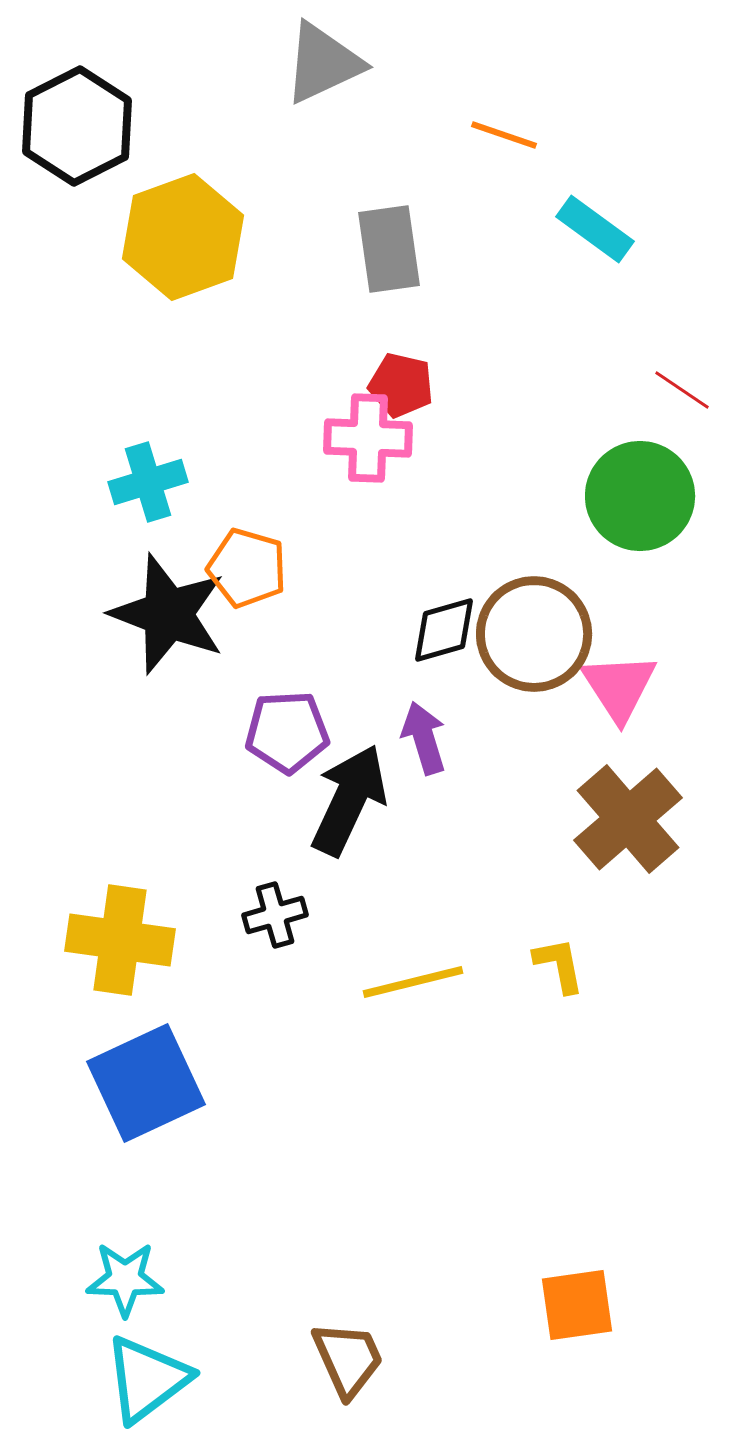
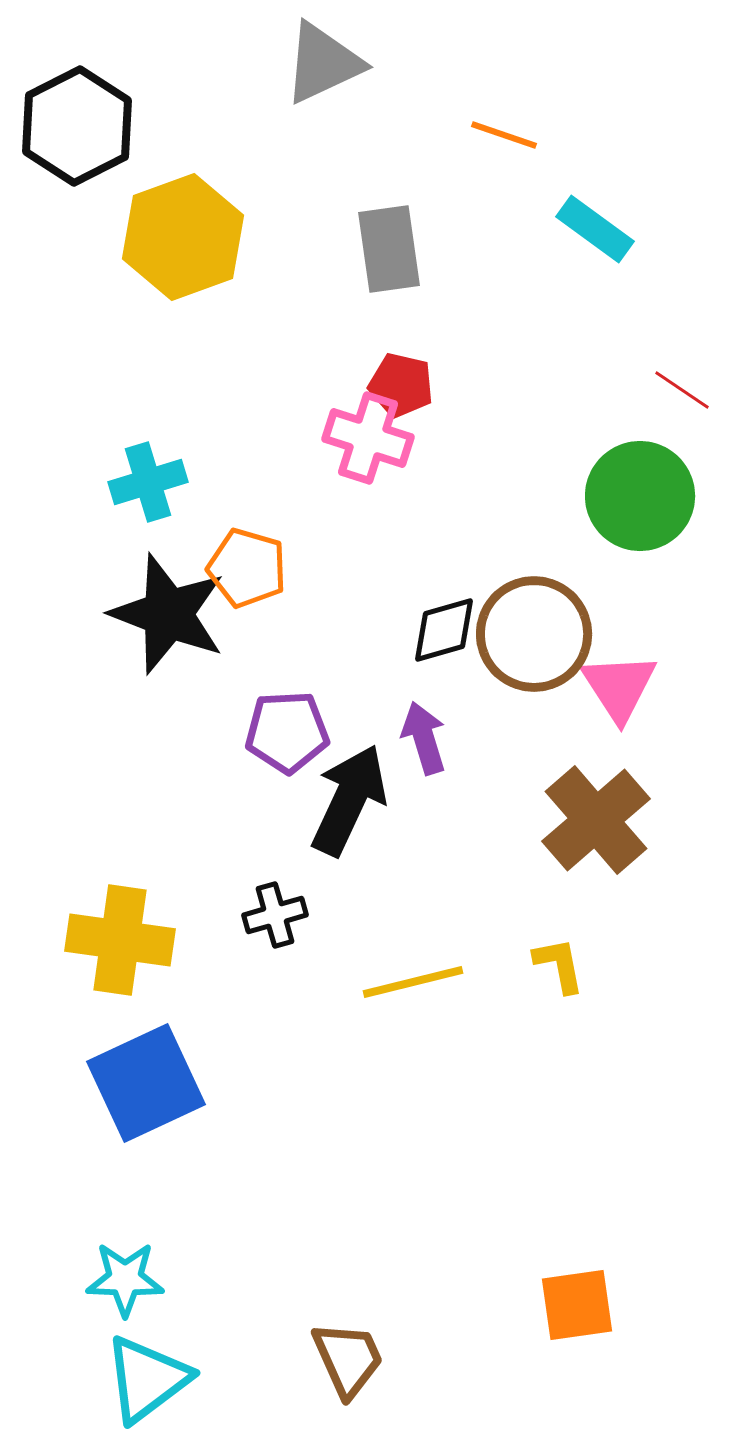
pink cross: rotated 16 degrees clockwise
brown cross: moved 32 px left, 1 px down
